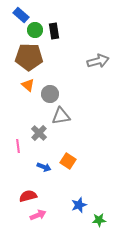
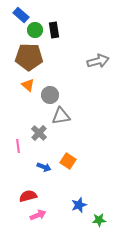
black rectangle: moved 1 px up
gray circle: moved 1 px down
